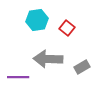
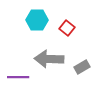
cyan hexagon: rotated 10 degrees clockwise
gray arrow: moved 1 px right
